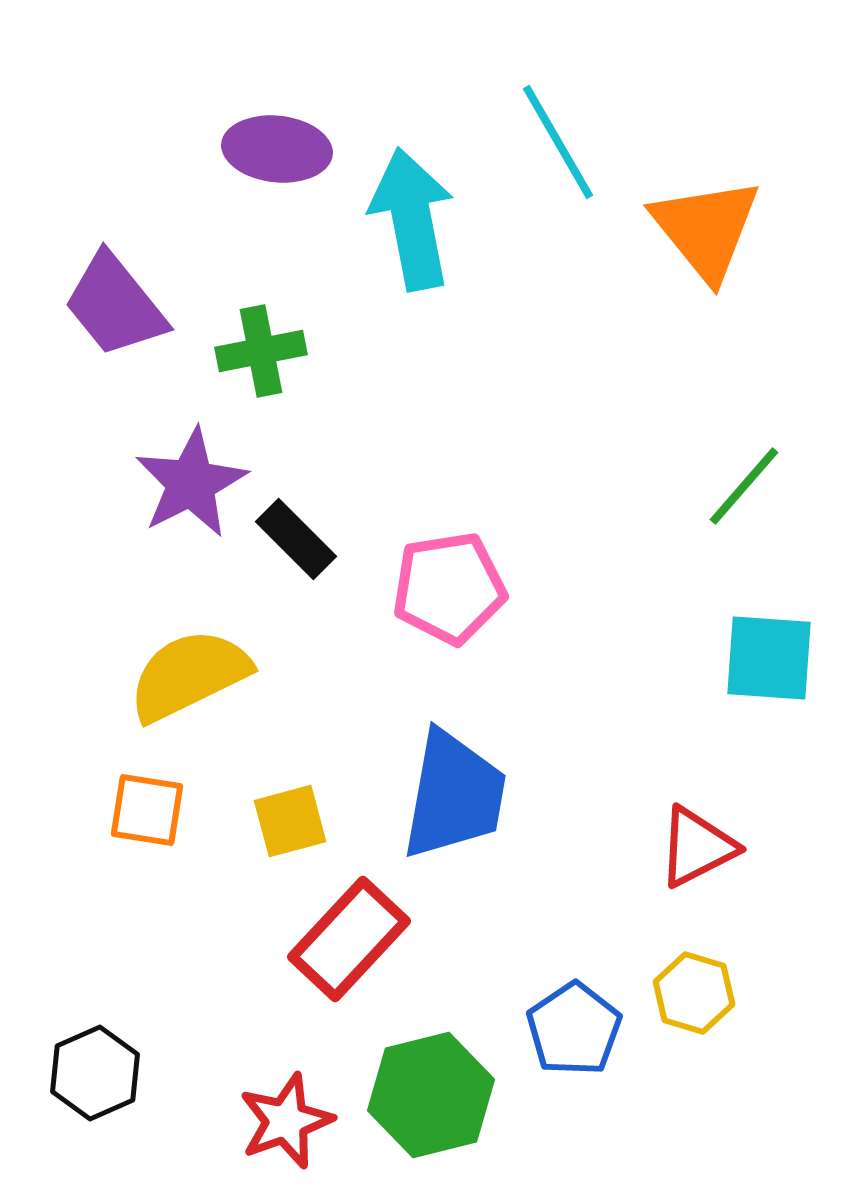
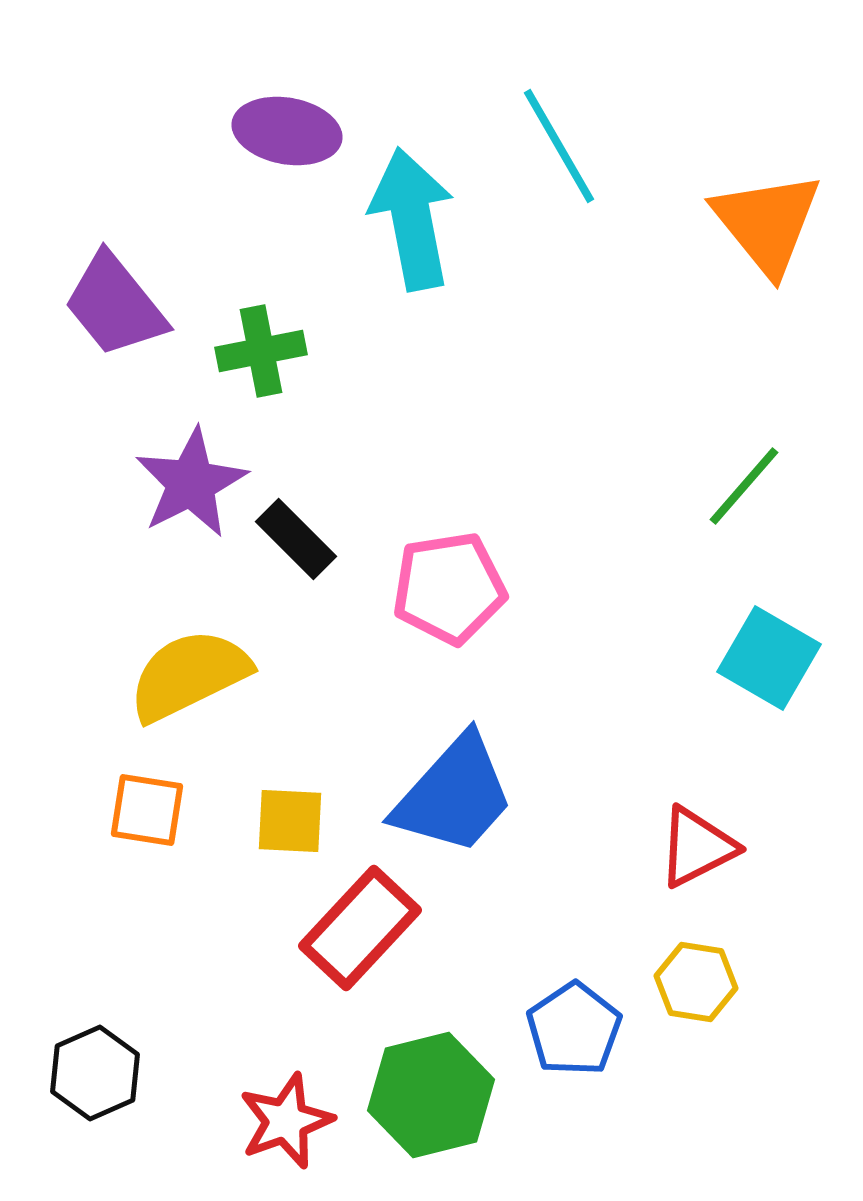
cyan line: moved 1 px right, 4 px down
purple ellipse: moved 10 px right, 18 px up; rotated 4 degrees clockwise
orange triangle: moved 61 px right, 6 px up
cyan square: rotated 26 degrees clockwise
blue trapezoid: rotated 32 degrees clockwise
yellow square: rotated 18 degrees clockwise
red rectangle: moved 11 px right, 11 px up
yellow hexagon: moved 2 px right, 11 px up; rotated 8 degrees counterclockwise
